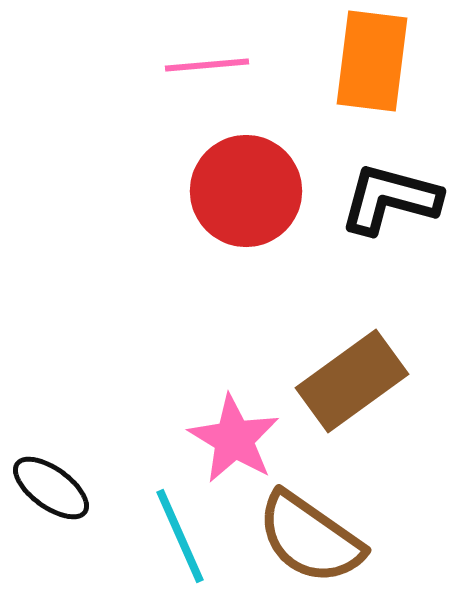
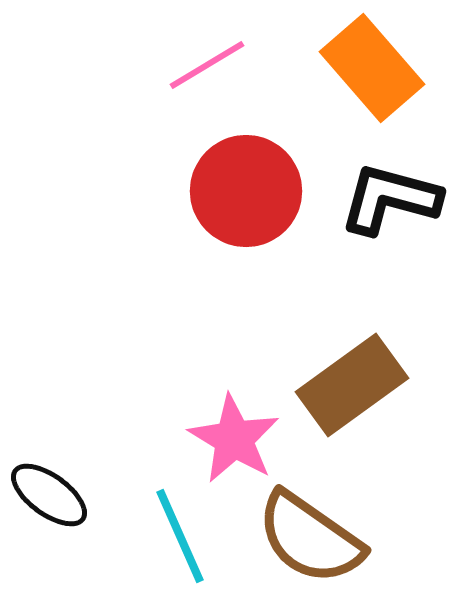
orange rectangle: moved 7 px down; rotated 48 degrees counterclockwise
pink line: rotated 26 degrees counterclockwise
brown rectangle: moved 4 px down
black ellipse: moved 2 px left, 7 px down
